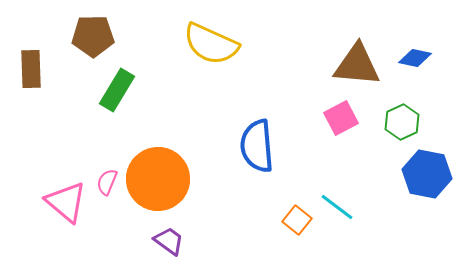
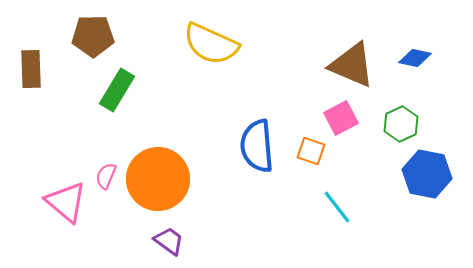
brown triangle: moved 5 px left; rotated 18 degrees clockwise
green hexagon: moved 1 px left, 2 px down
pink semicircle: moved 1 px left, 6 px up
cyan line: rotated 15 degrees clockwise
orange square: moved 14 px right, 69 px up; rotated 20 degrees counterclockwise
